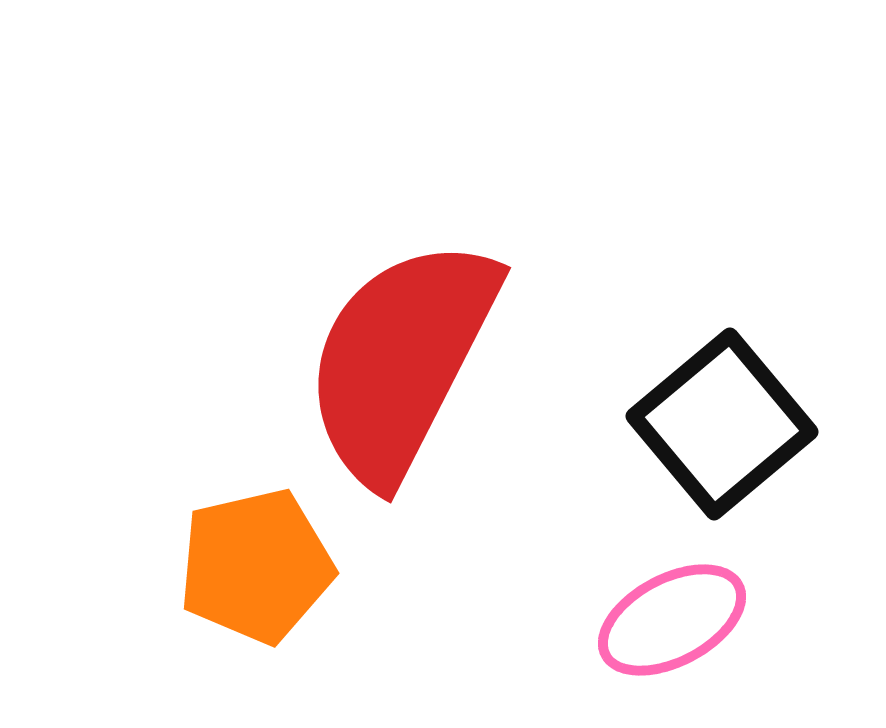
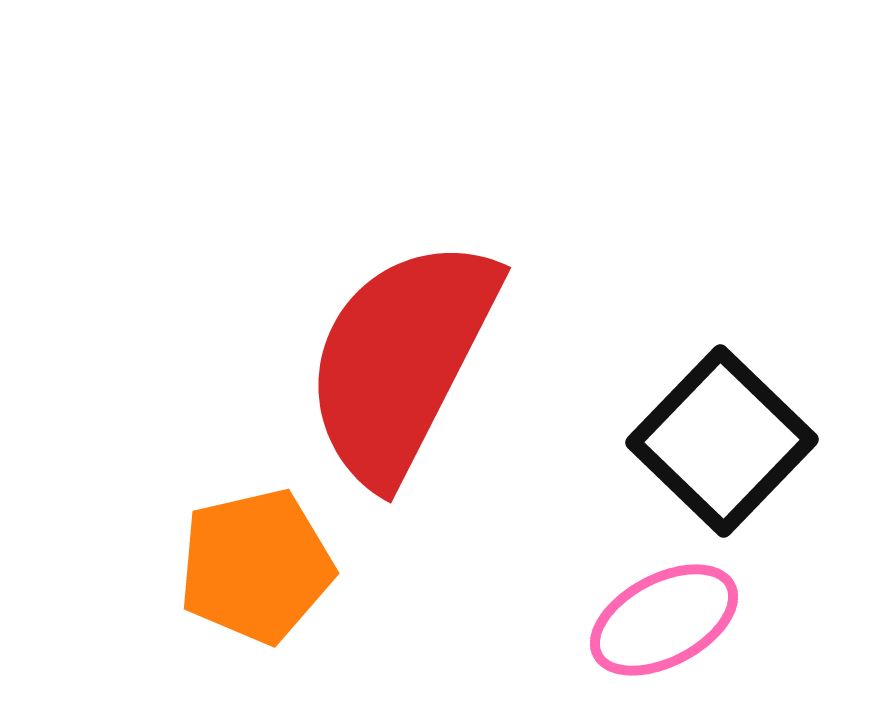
black square: moved 17 px down; rotated 6 degrees counterclockwise
pink ellipse: moved 8 px left
